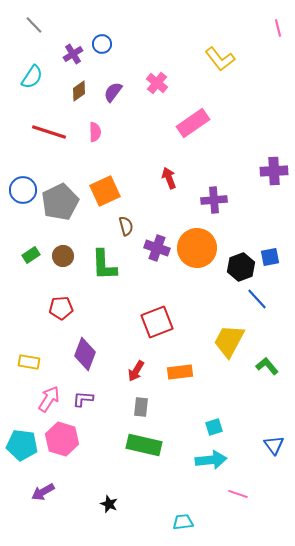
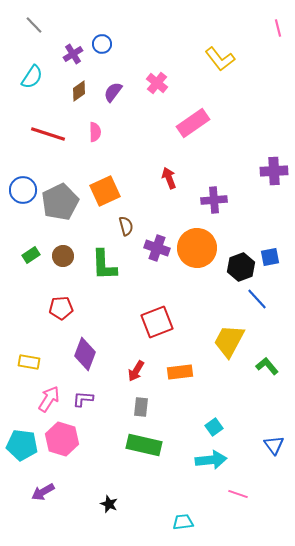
red line at (49, 132): moved 1 px left, 2 px down
cyan square at (214, 427): rotated 18 degrees counterclockwise
